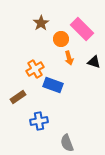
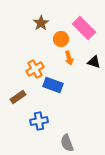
pink rectangle: moved 2 px right, 1 px up
